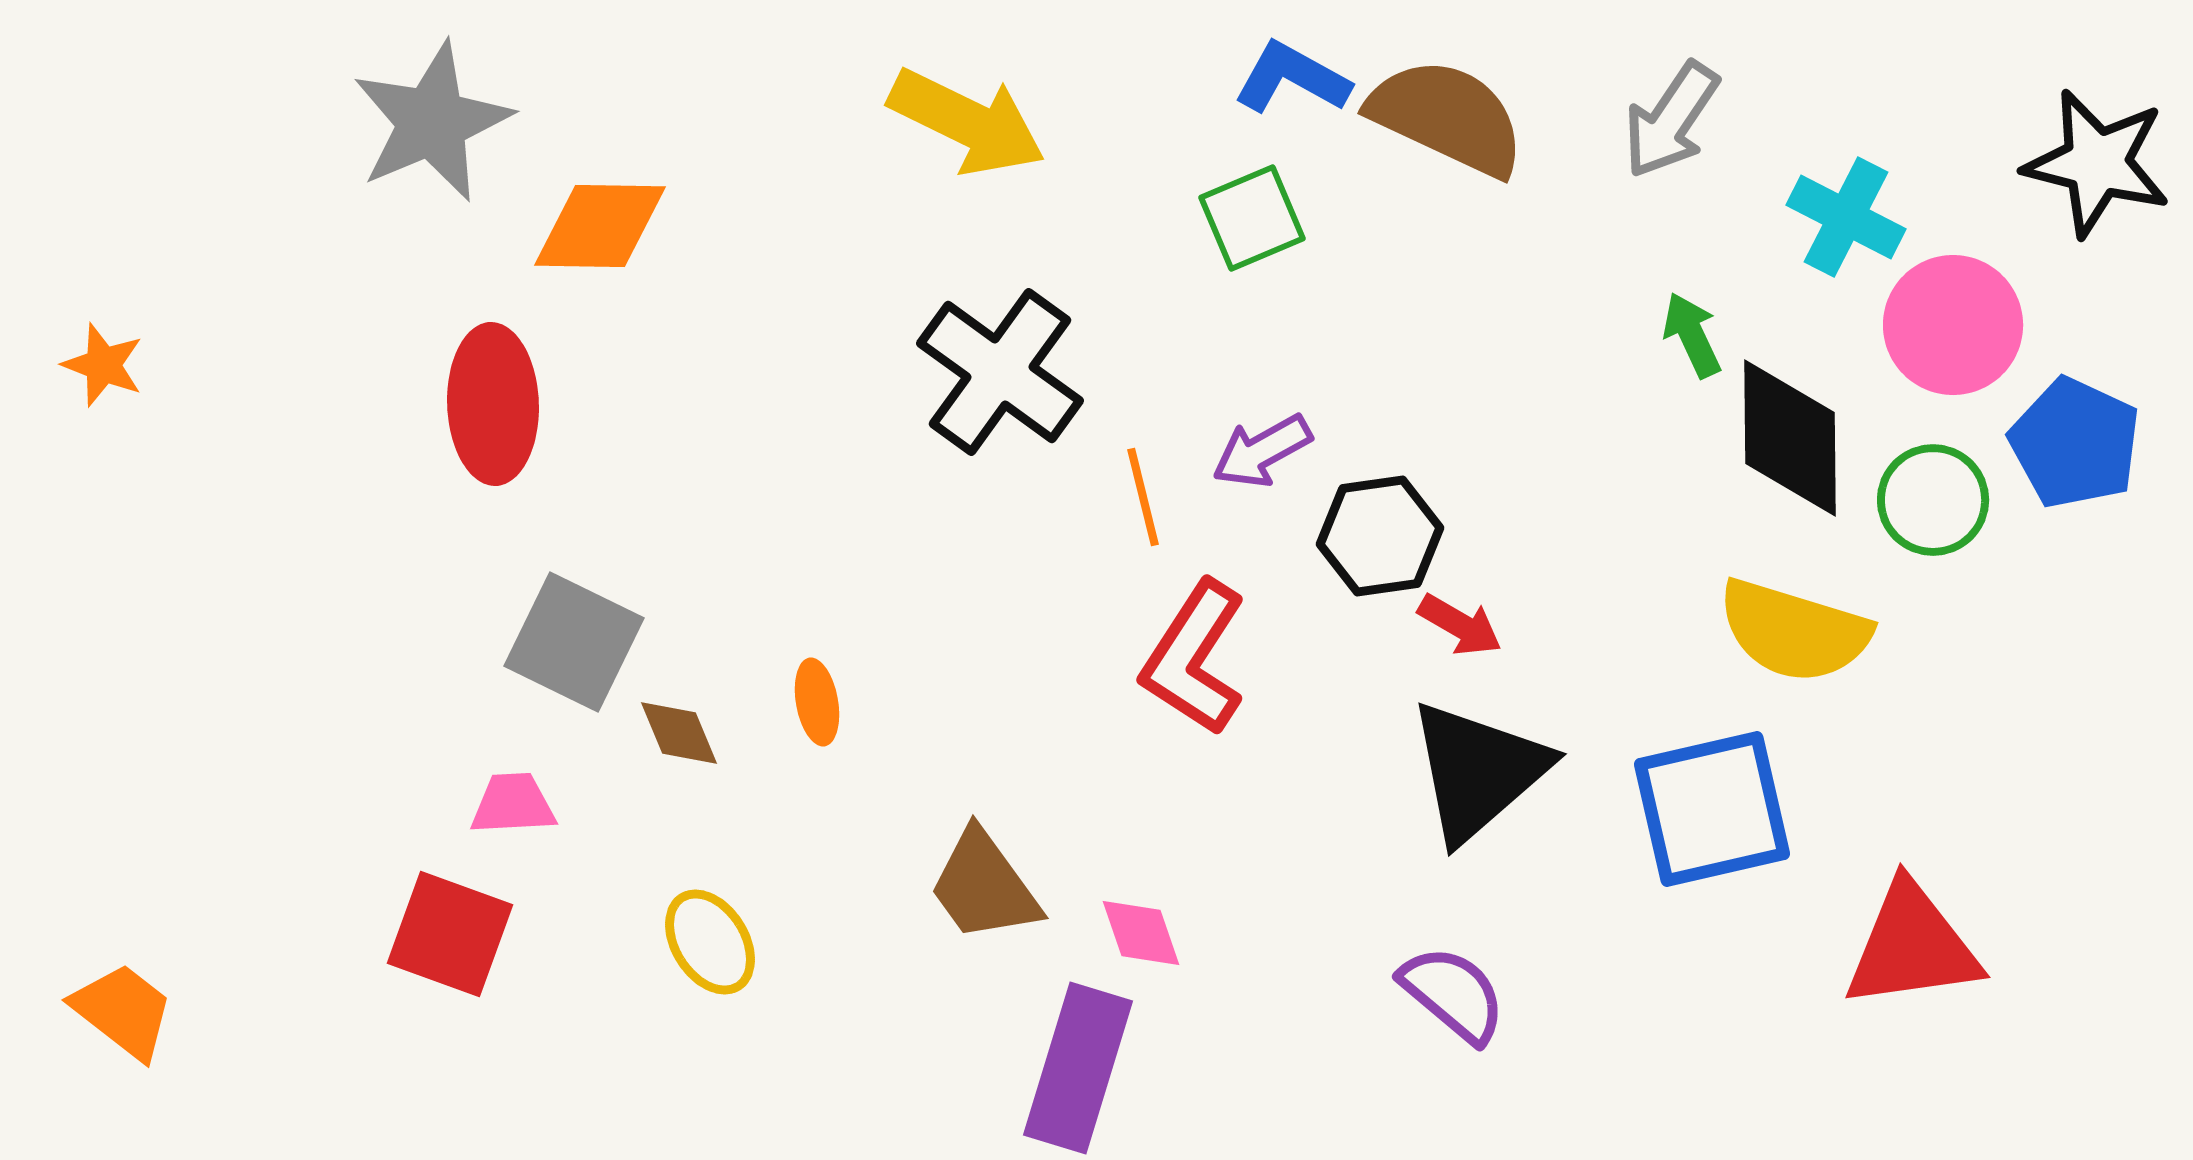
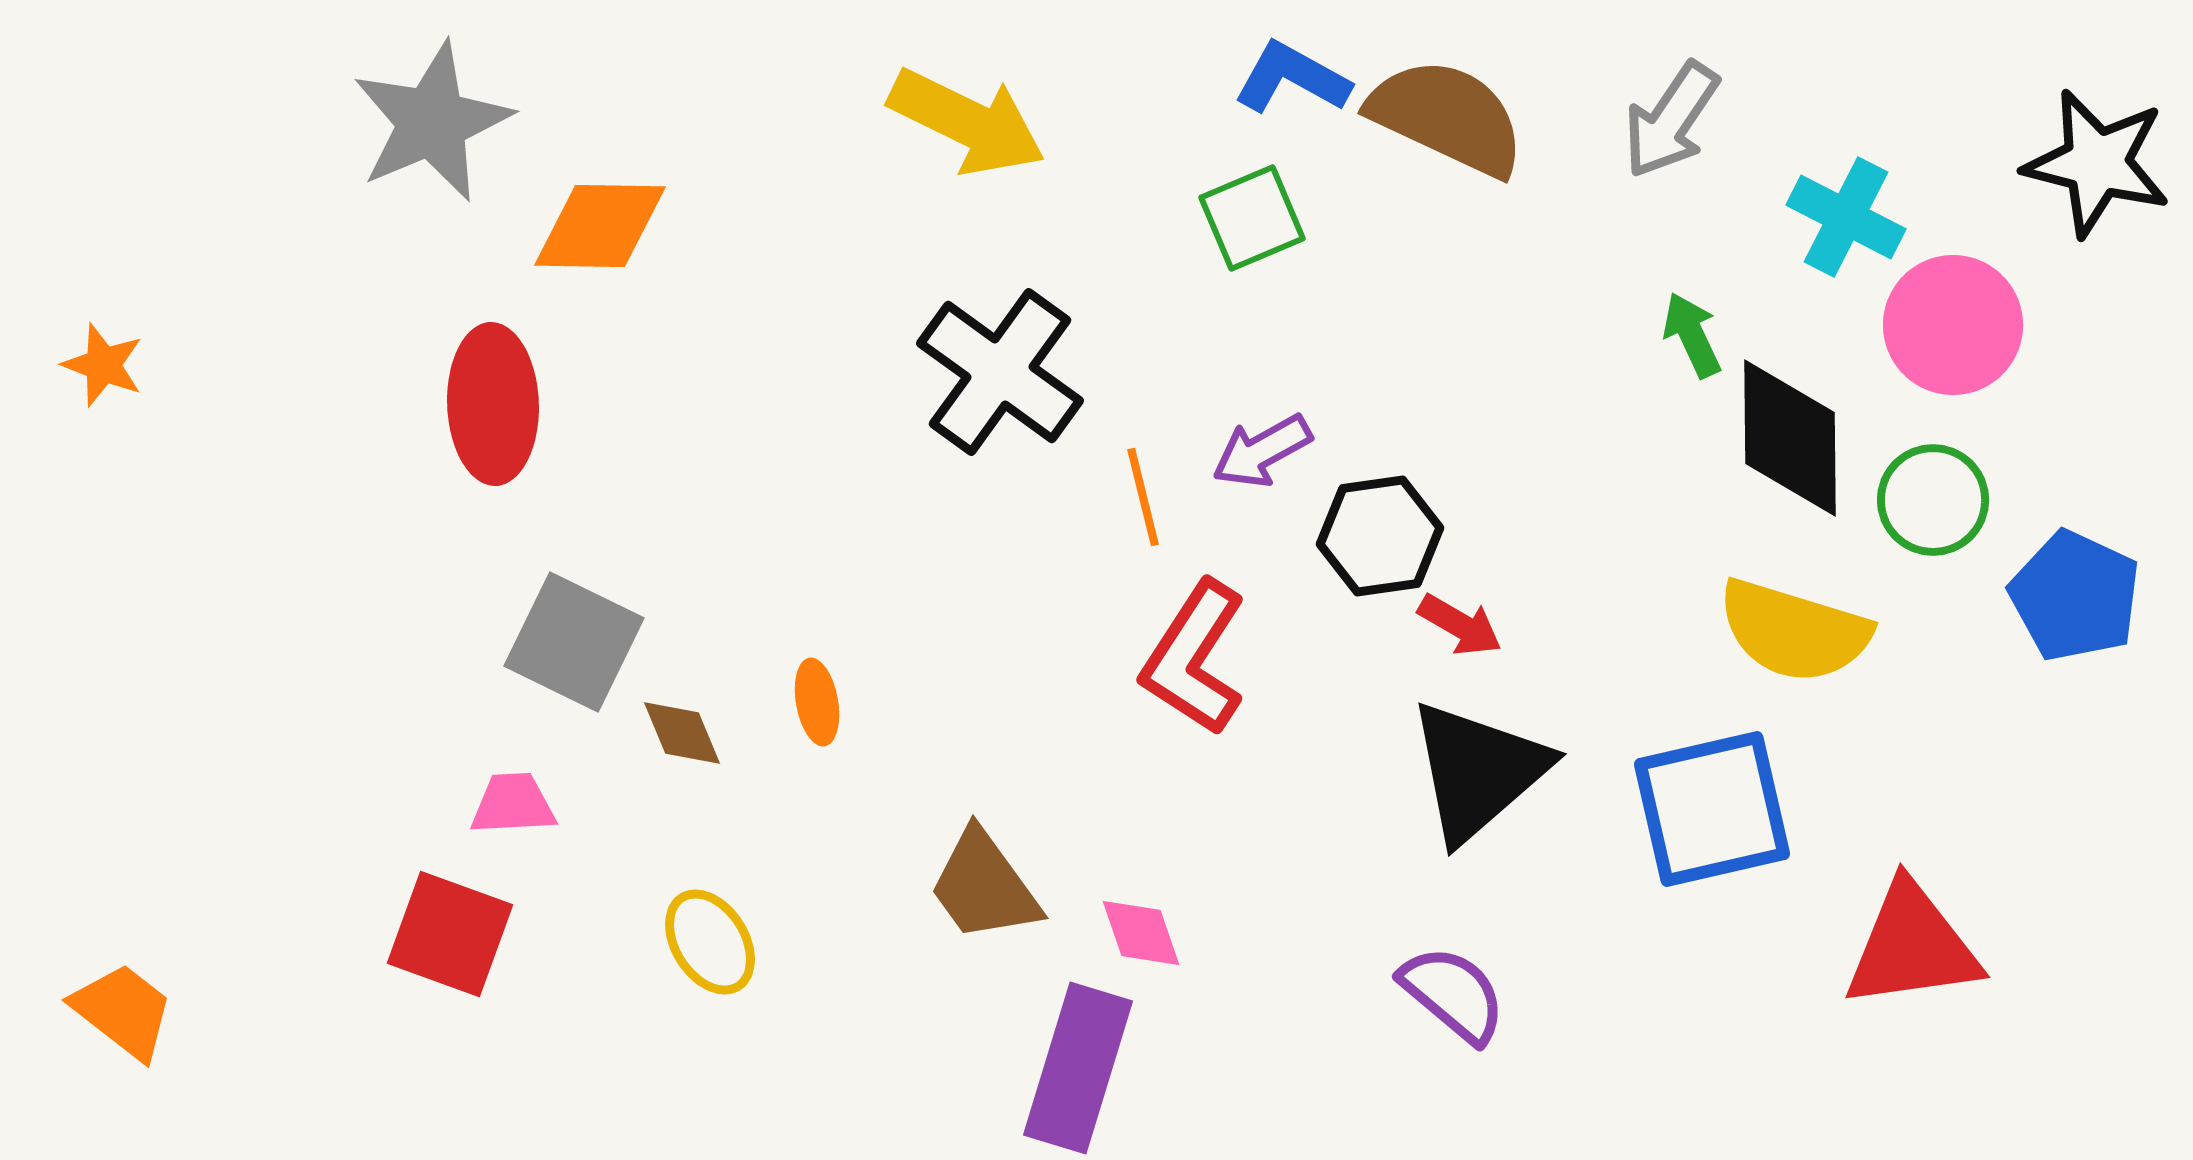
blue pentagon: moved 153 px down
brown diamond: moved 3 px right
